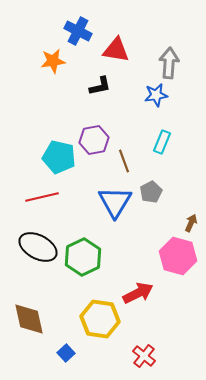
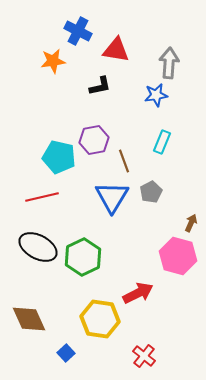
blue triangle: moved 3 px left, 5 px up
brown diamond: rotated 12 degrees counterclockwise
